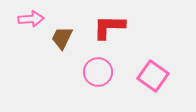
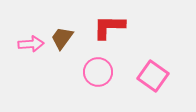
pink arrow: moved 25 px down
brown trapezoid: rotated 10 degrees clockwise
